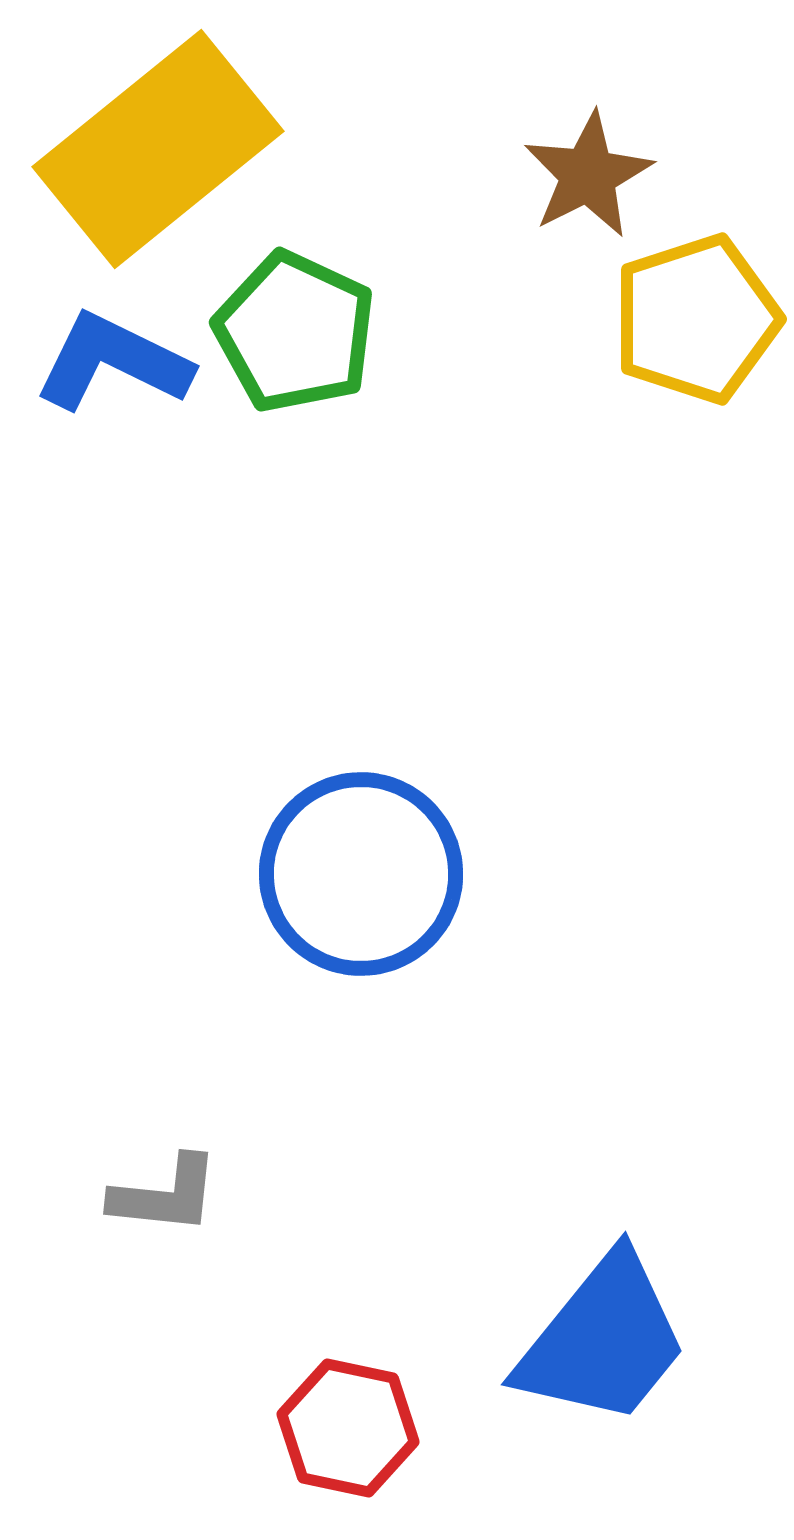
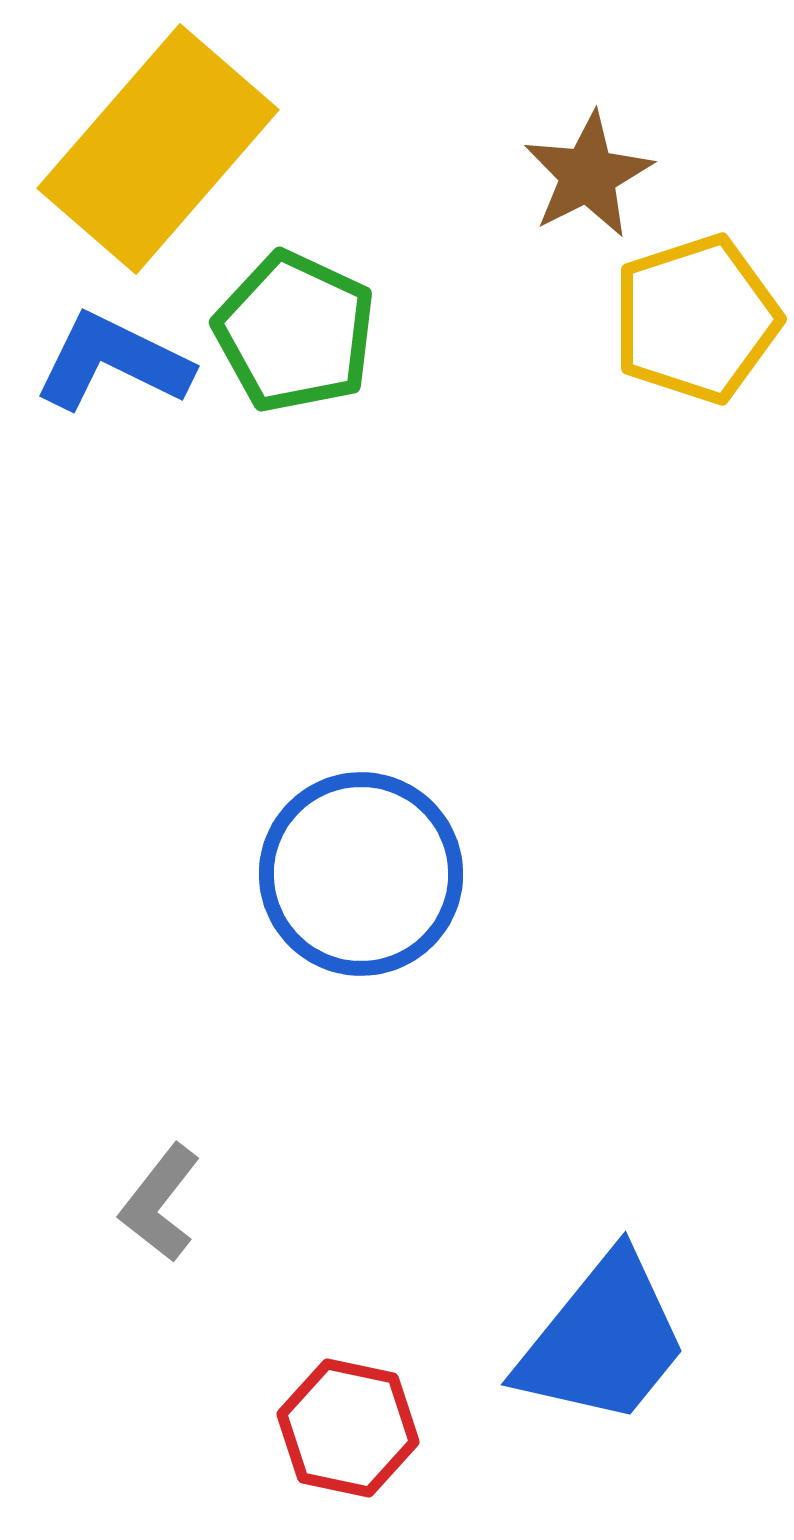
yellow rectangle: rotated 10 degrees counterclockwise
gray L-shape: moved 5 px left, 8 px down; rotated 122 degrees clockwise
